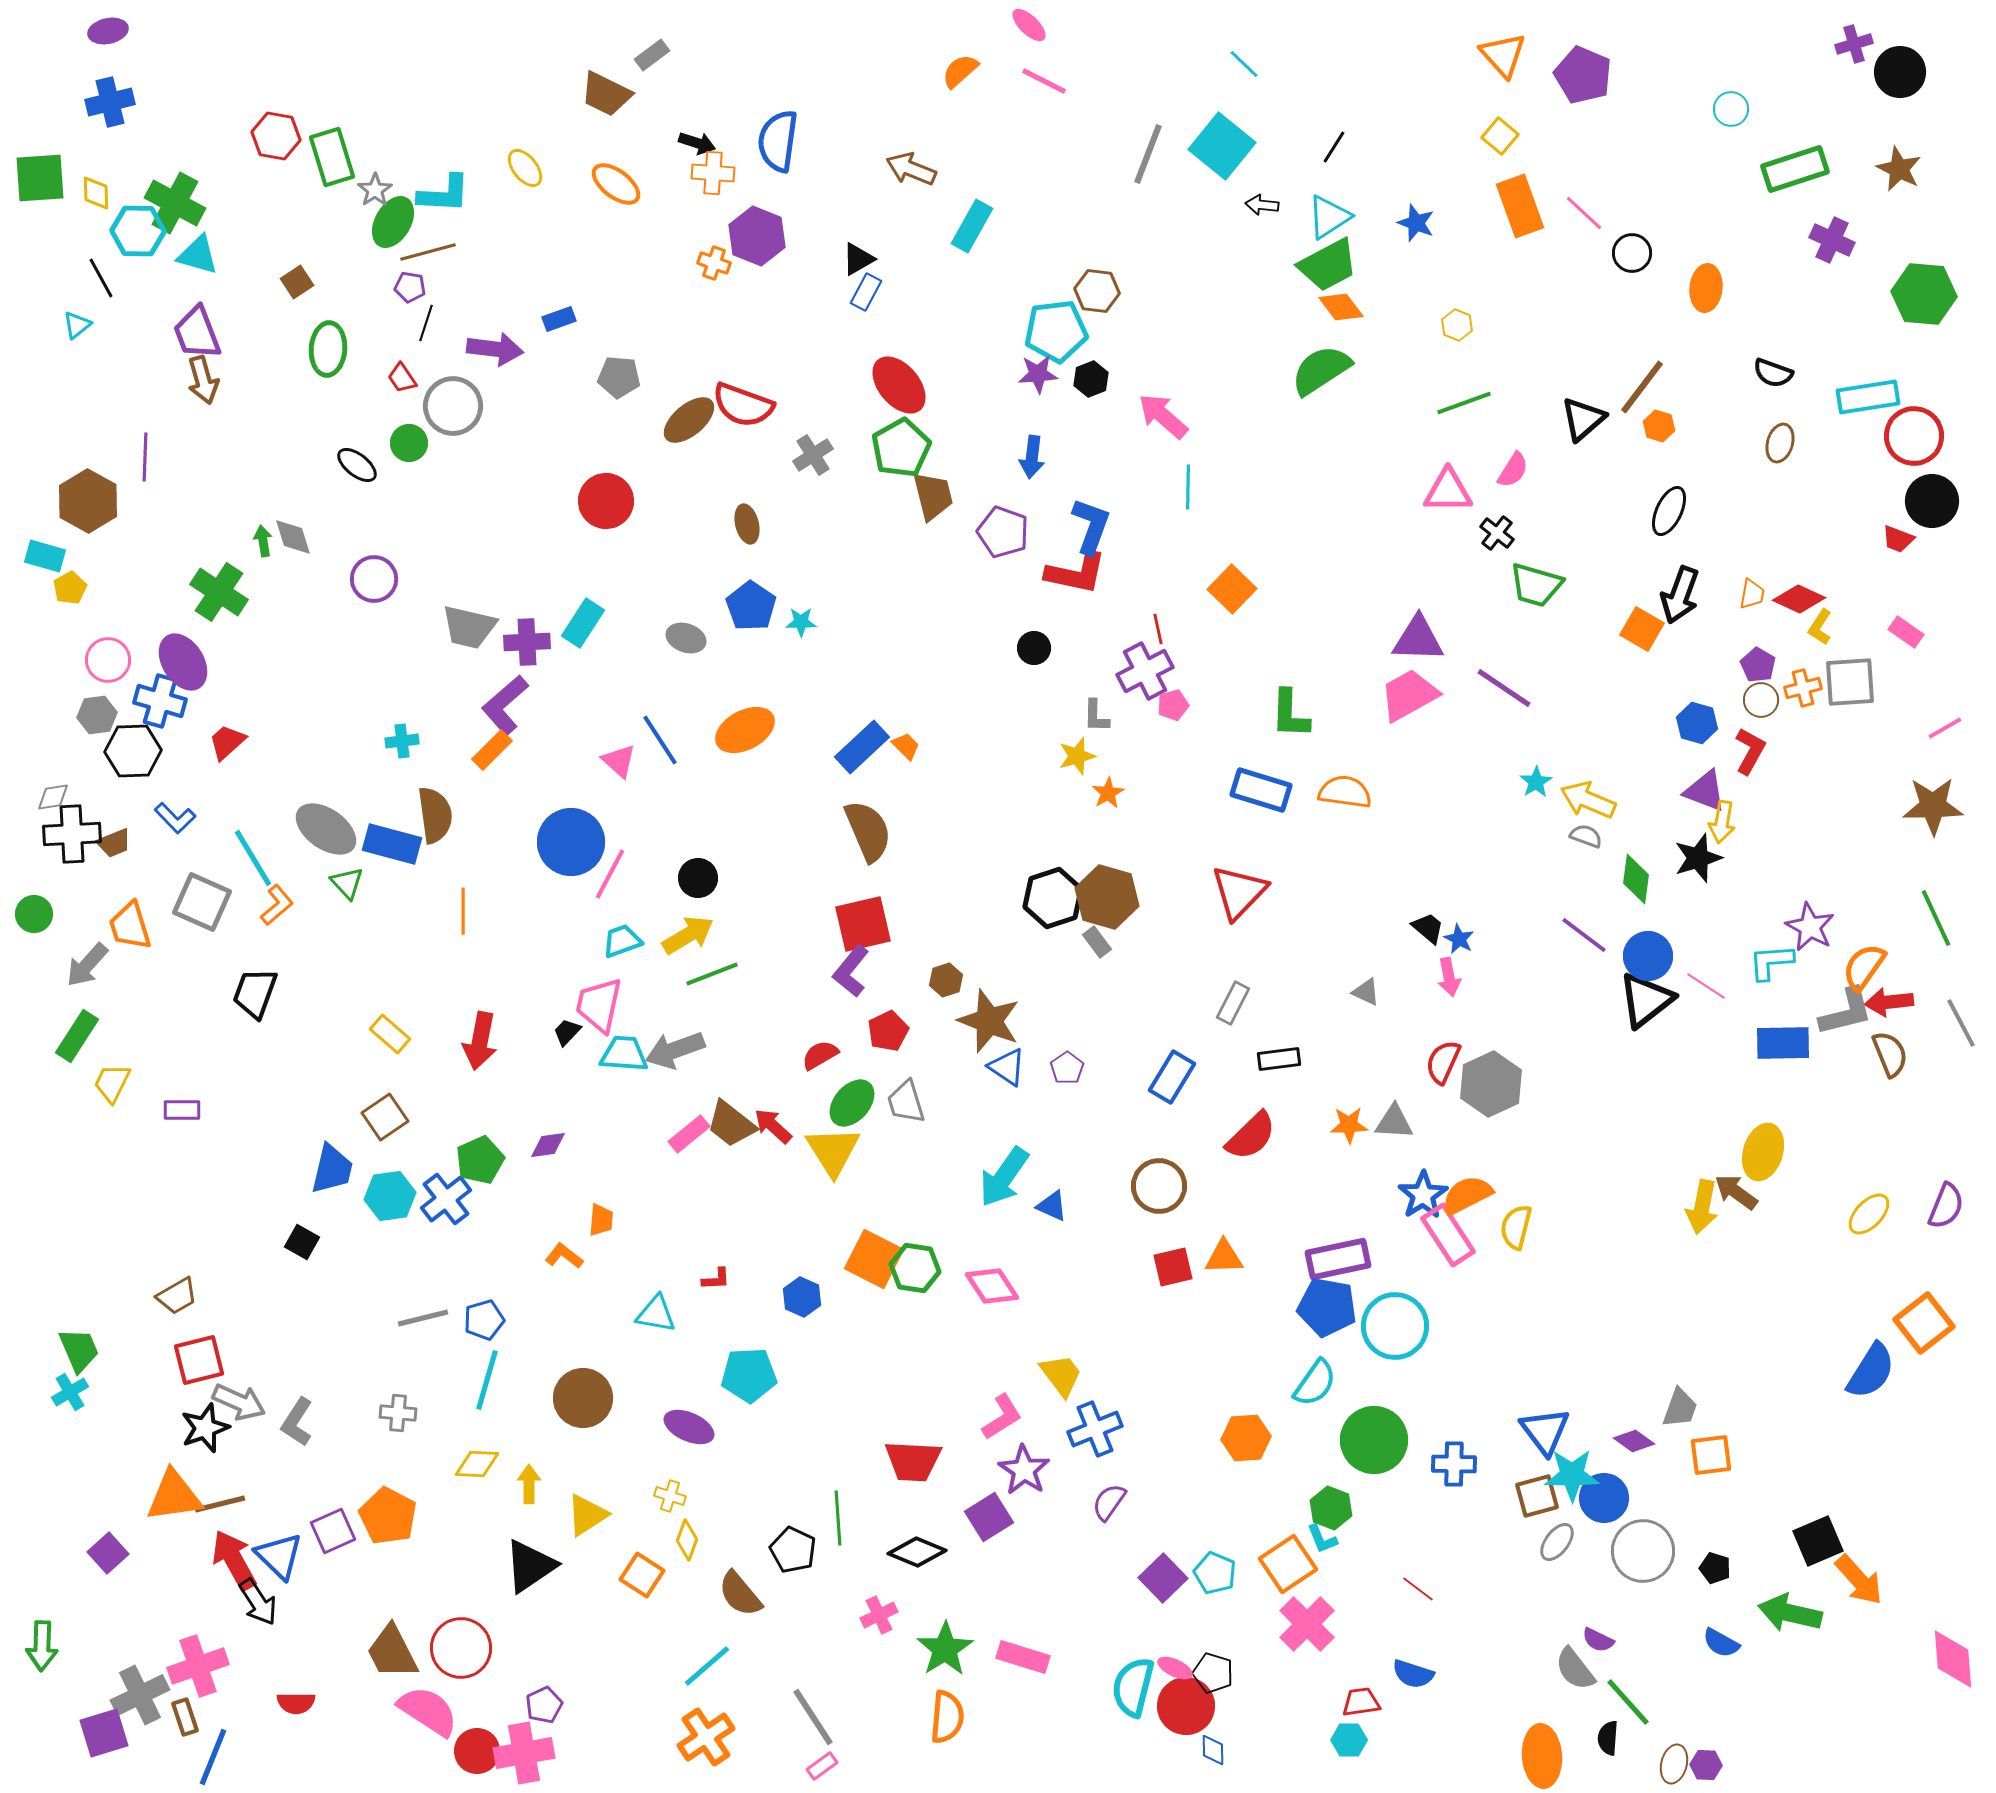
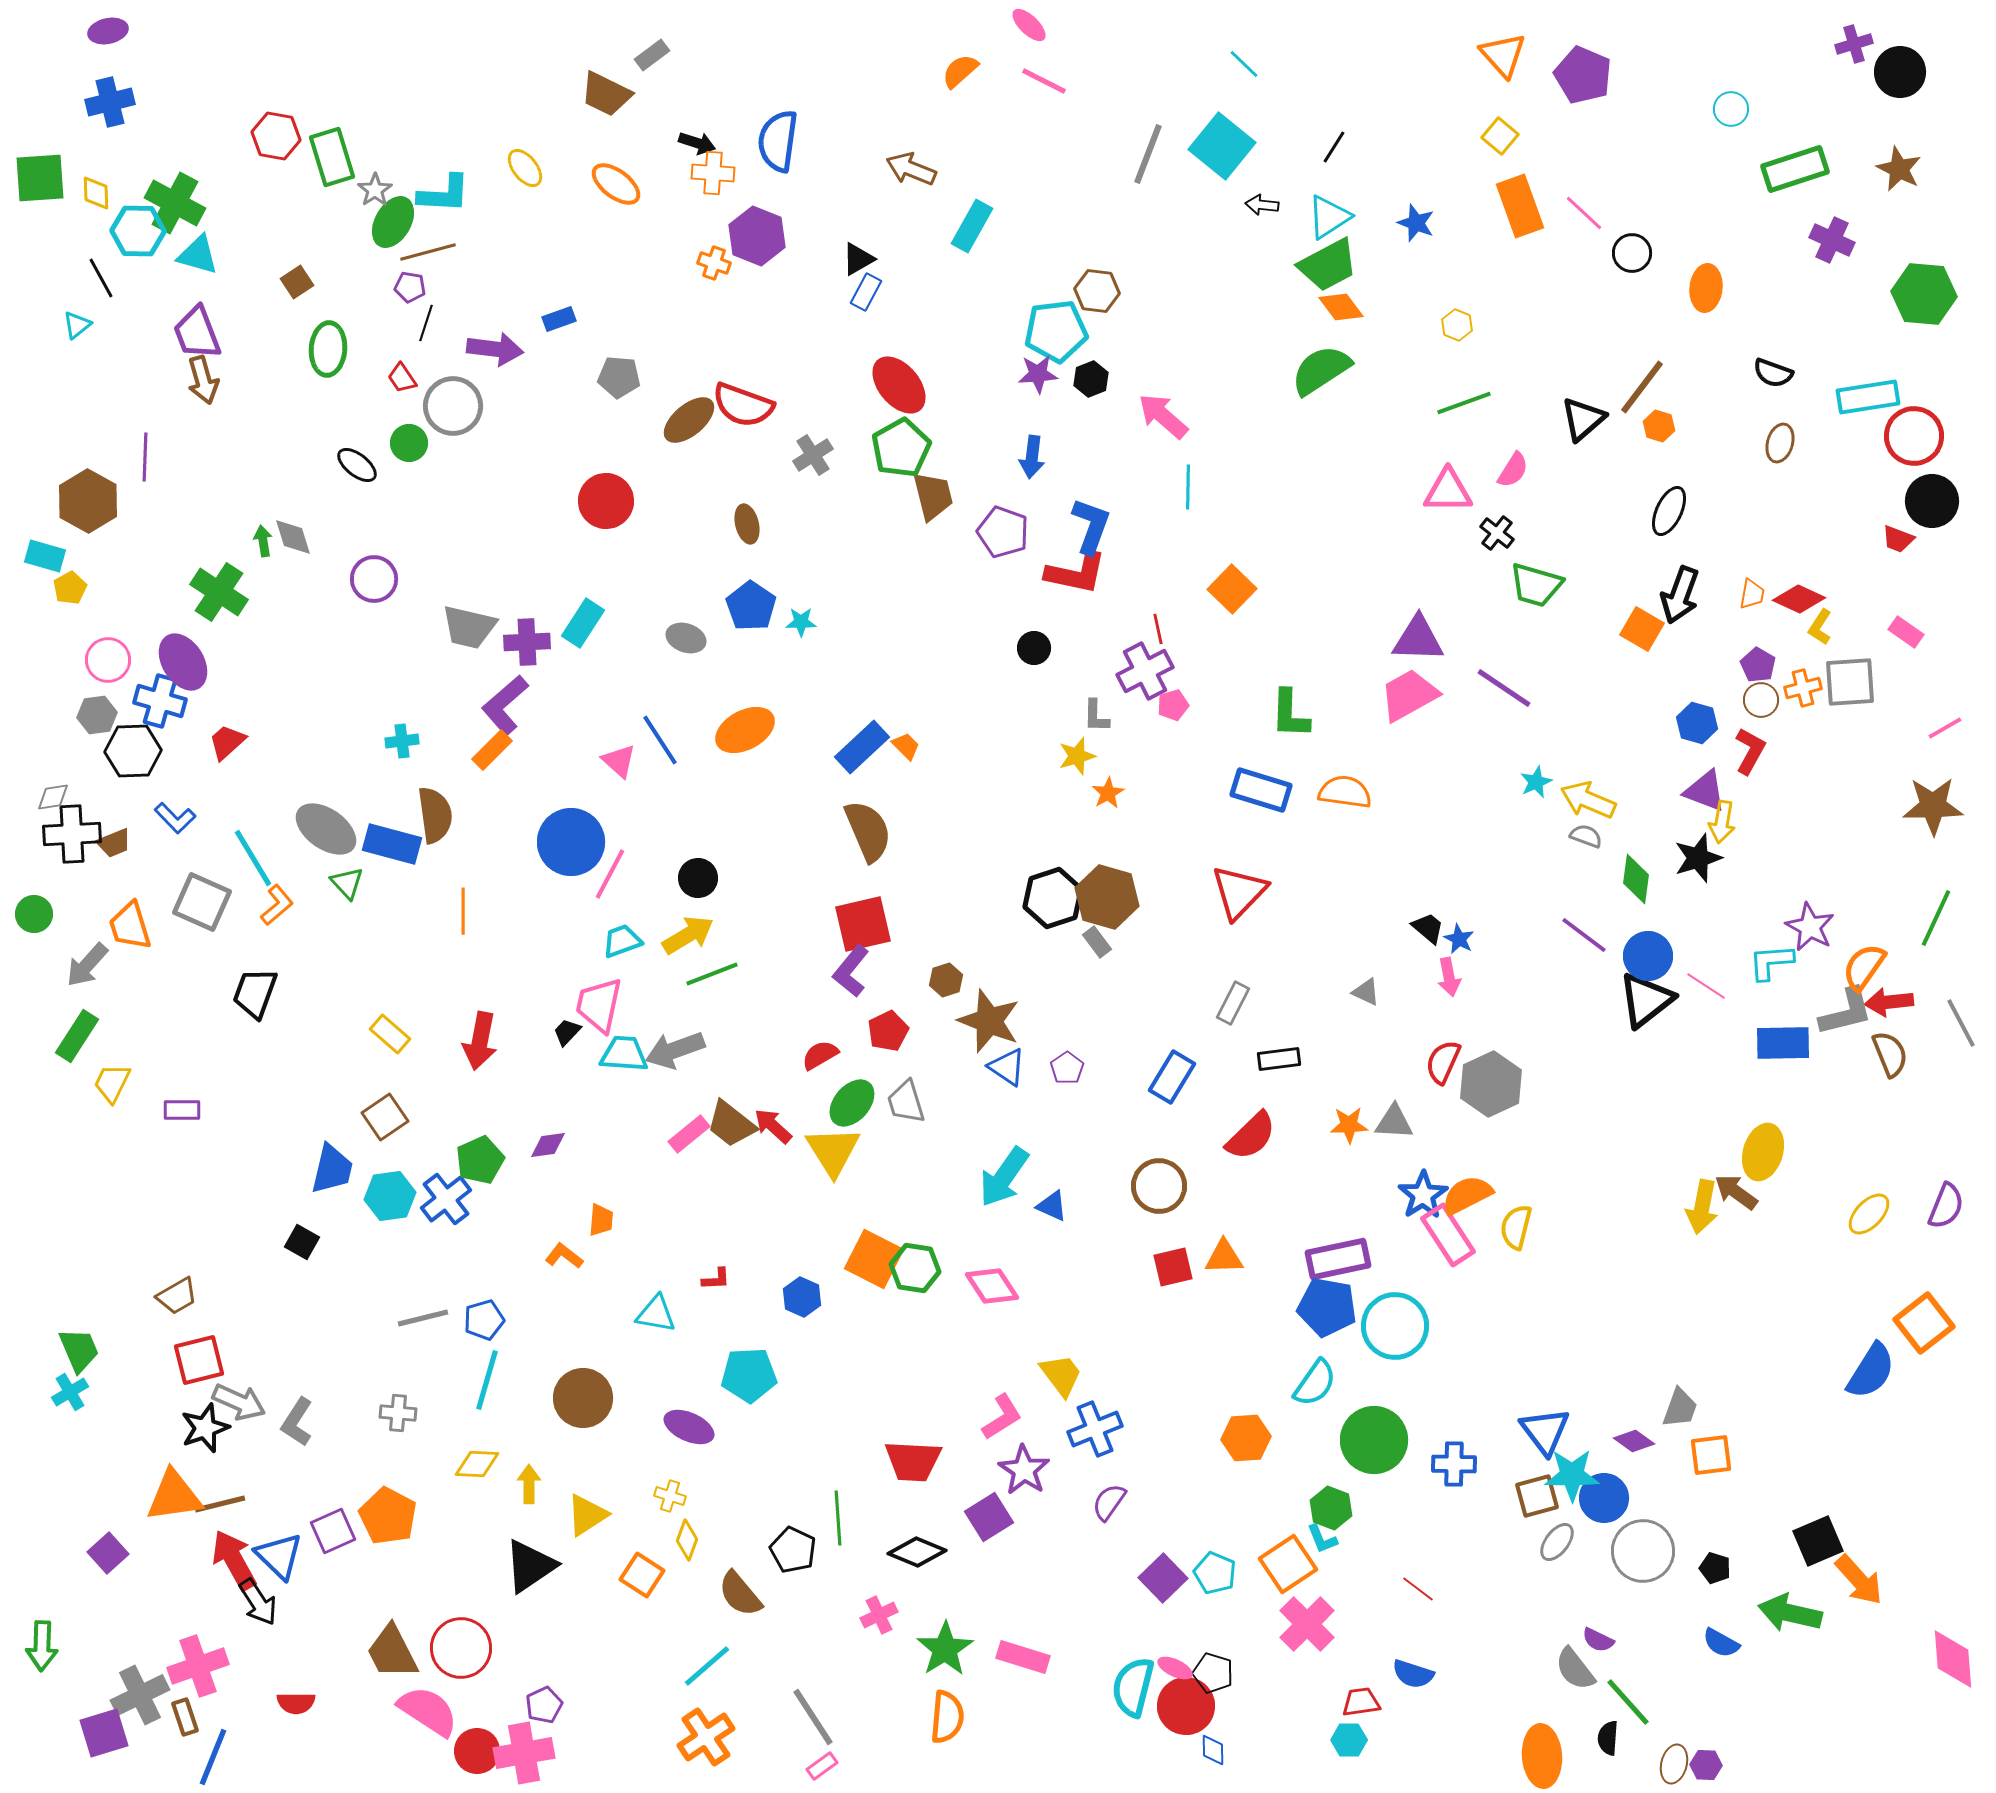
cyan star at (1536, 782): rotated 8 degrees clockwise
green line at (1936, 918): rotated 50 degrees clockwise
